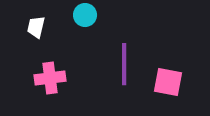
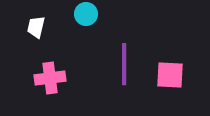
cyan circle: moved 1 px right, 1 px up
pink square: moved 2 px right, 7 px up; rotated 8 degrees counterclockwise
